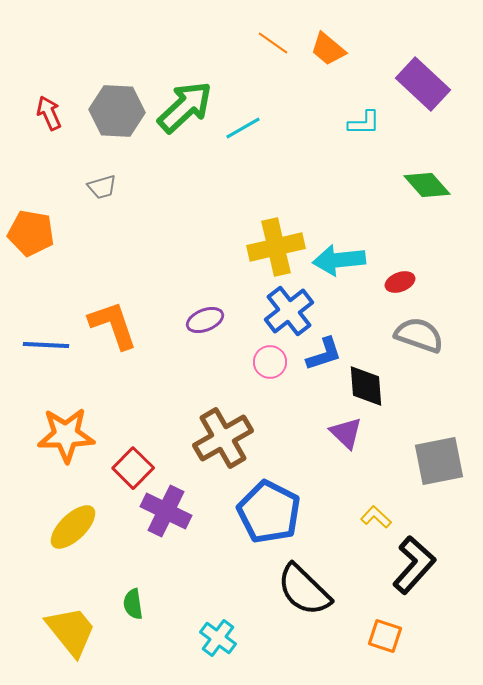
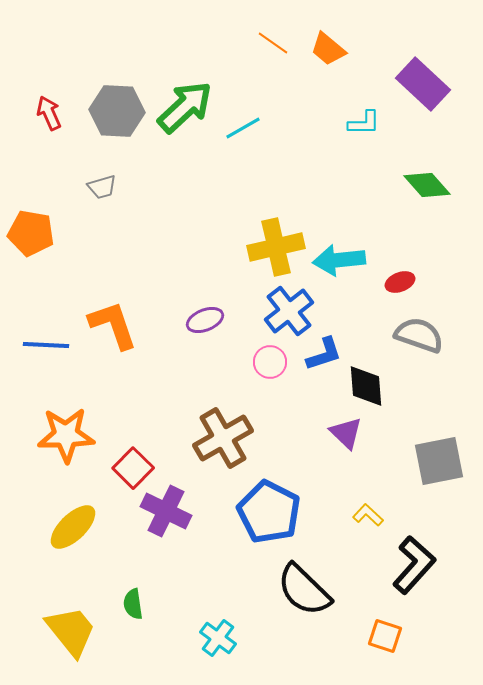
yellow L-shape: moved 8 px left, 2 px up
